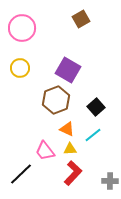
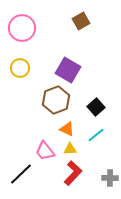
brown square: moved 2 px down
cyan line: moved 3 px right
gray cross: moved 3 px up
